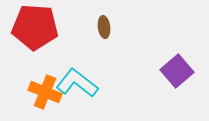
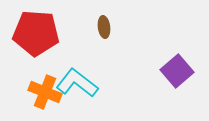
red pentagon: moved 1 px right, 6 px down
